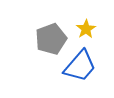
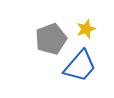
yellow star: rotated 12 degrees clockwise
